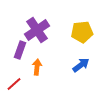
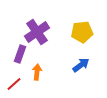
purple cross: moved 2 px down
purple rectangle: moved 4 px down
orange arrow: moved 5 px down
